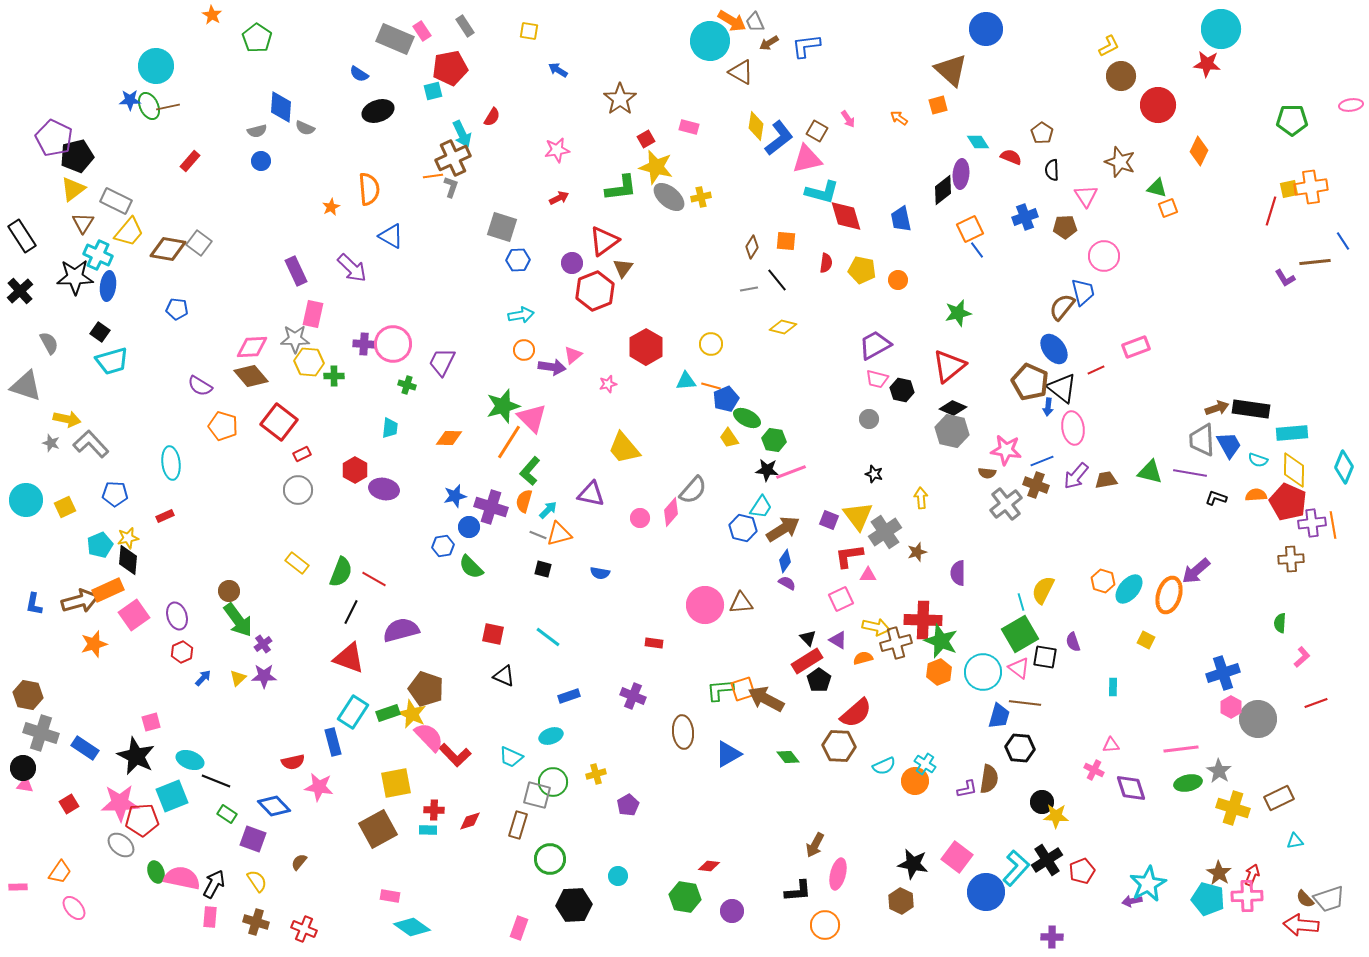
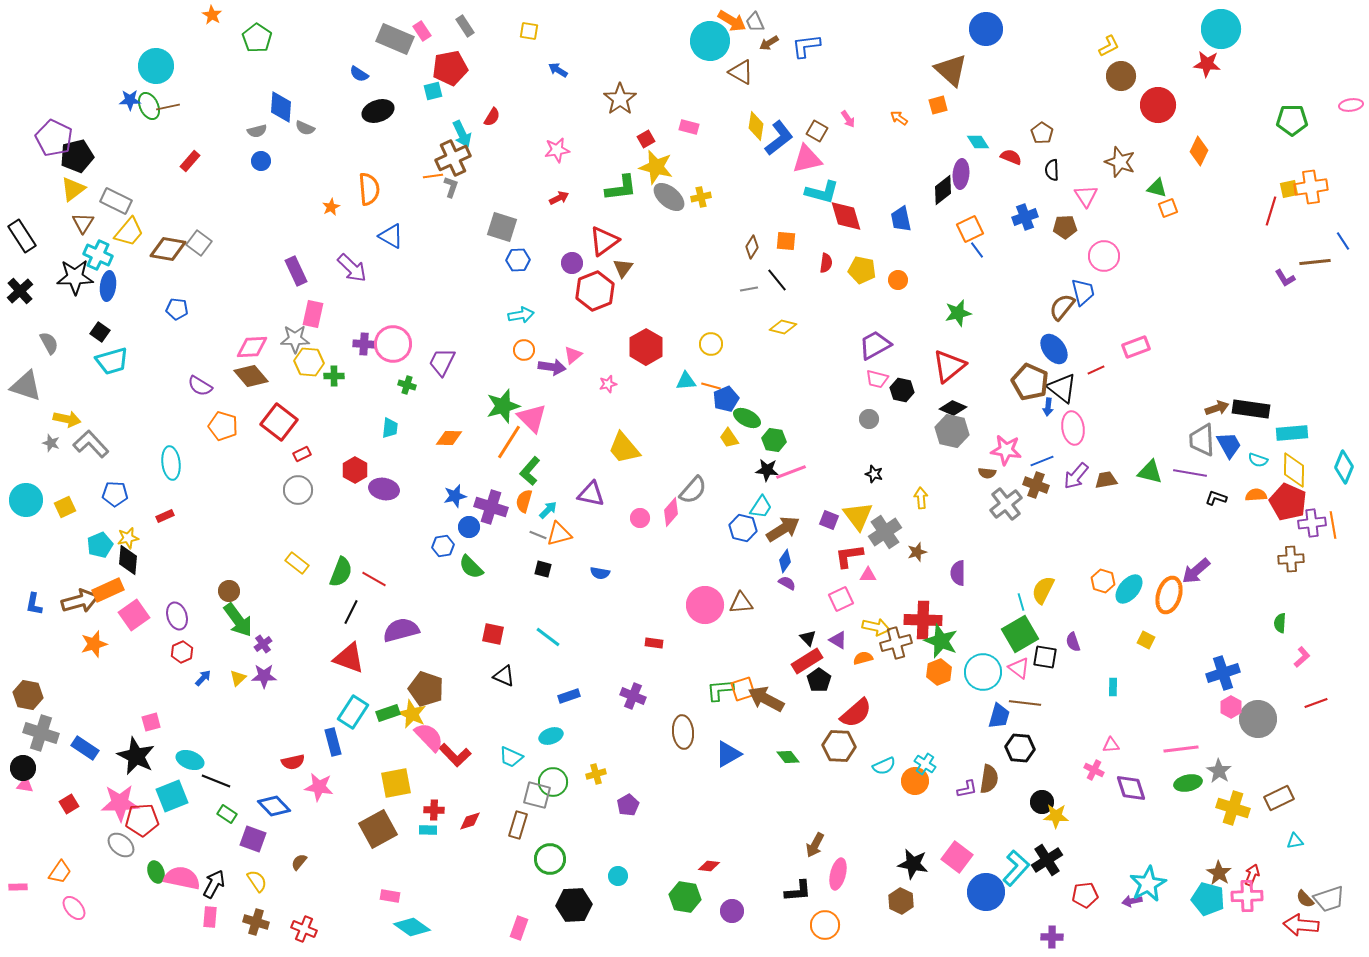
red pentagon at (1082, 871): moved 3 px right, 24 px down; rotated 15 degrees clockwise
